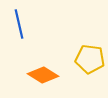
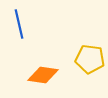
orange diamond: rotated 24 degrees counterclockwise
